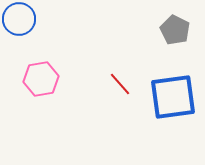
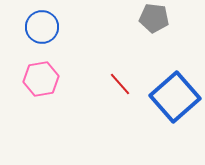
blue circle: moved 23 px right, 8 px down
gray pentagon: moved 21 px left, 12 px up; rotated 20 degrees counterclockwise
blue square: moved 2 px right; rotated 33 degrees counterclockwise
